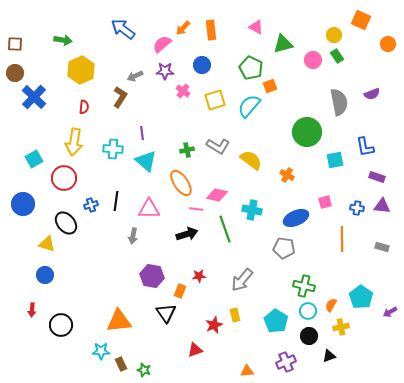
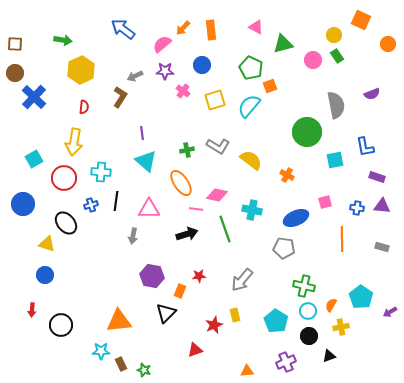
gray semicircle at (339, 102): moved 3 px left, 3 px down
cyan cross at (113, 149): moved 12 px left, 23 px down
black triangle at (166, 313): rotated 20 degrees clockwise
